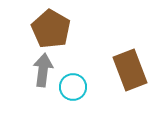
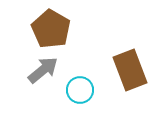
gray arrow: rotated 44 degrees clockwise
cyan circle: moved 7 px right, 3 px down
